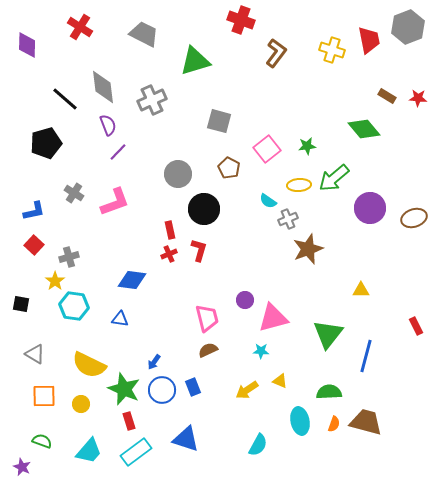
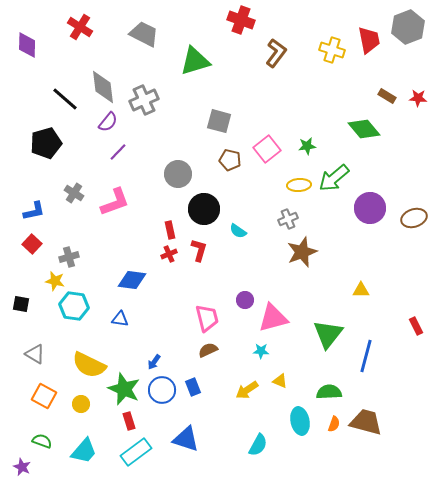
gray cross at (152, 100): moved 8 px left
purple semicircle at (108, 125): moved 3 px up; rotated 60 degrees clockwise
brown pentagon at (229, 168): moved 1 px right, 8 px up; rotated 15 degrees counterclockwise
cyan semicircle at (268, 201): moved 30 px left, 30 px down
red square at (34, 245): moved 2 px left, 1 px up
brown star at (308, 249): moved 6 px left, 3 px down
yellow star at (55, 281): rotated 24 degrees counterclockwise
orange square at (44, 396): rotated 30 degrees clockwise
cyan trapezoid at (89, 451): moved 5 px left
